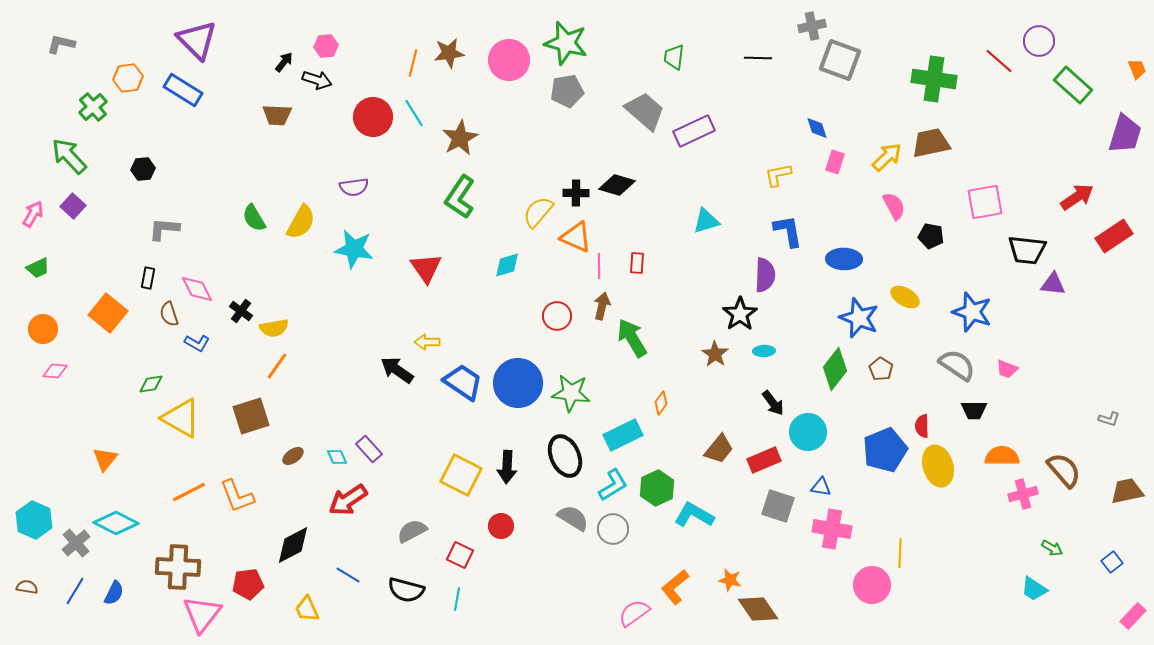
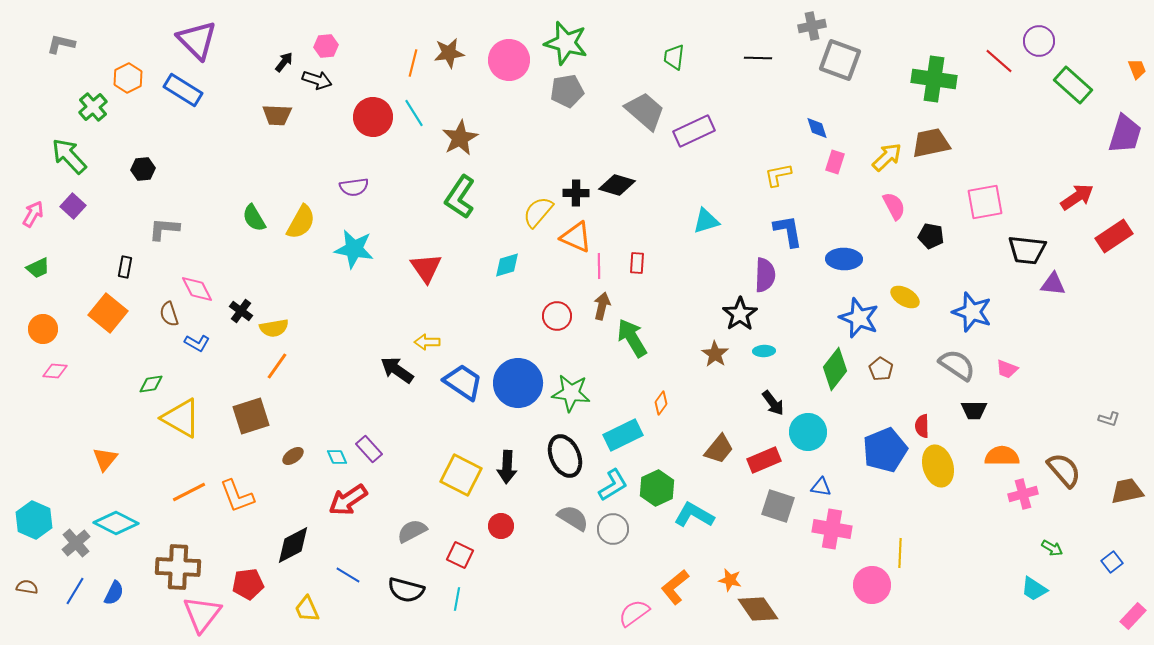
orange hexagon at (128, 78): rotated 20 degrees counterclockwise
black rectangle at (148, 278): moved 23 px left, 11 px up
